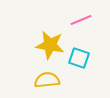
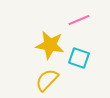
pink line: moved 2 px left
yellow semicircle: rotated 40 degrees counterclockwise
